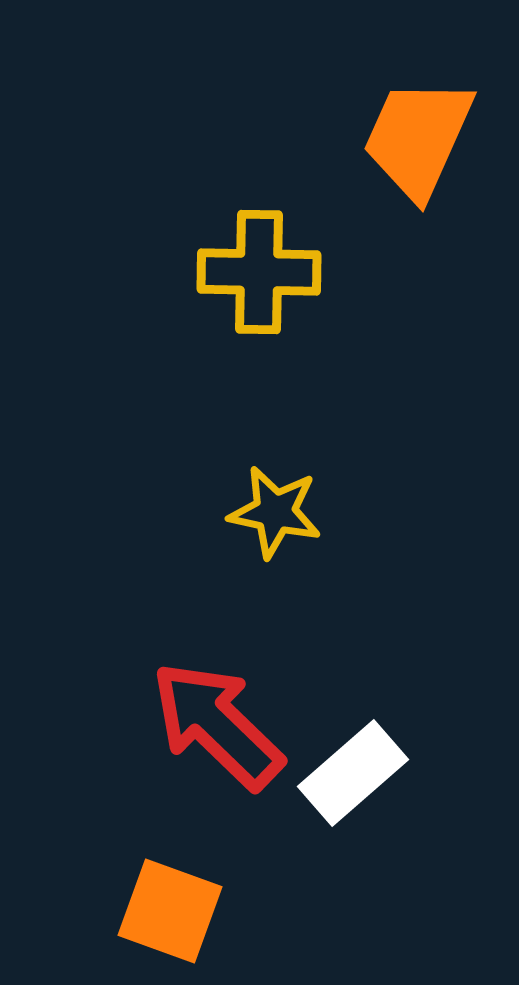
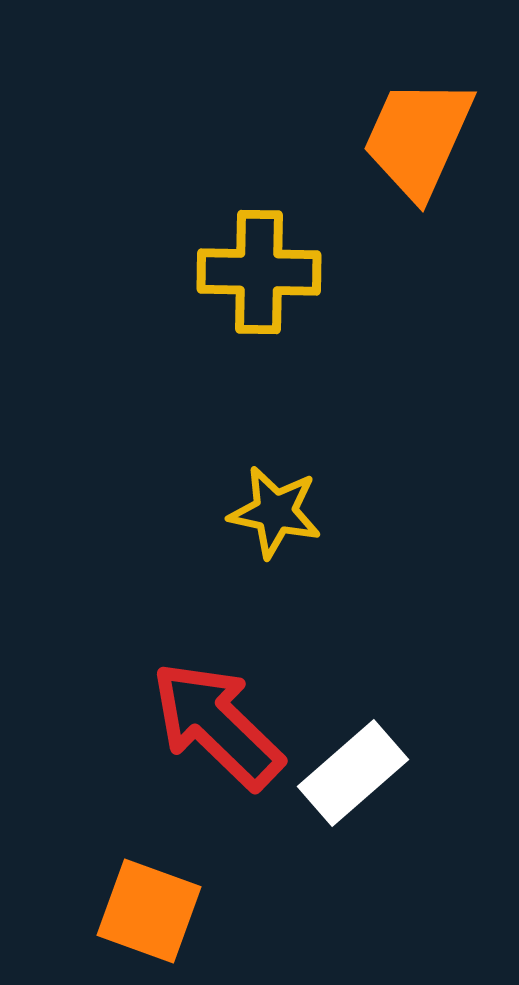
orange square: moved 21 px left
